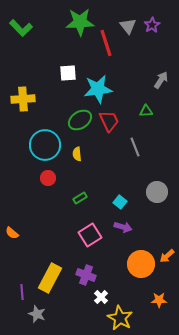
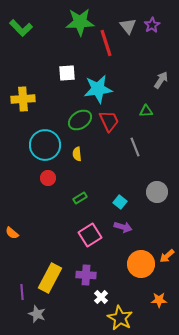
white square: moved 1 px left
purple cross: rotated 18 degrees counterclockwise
